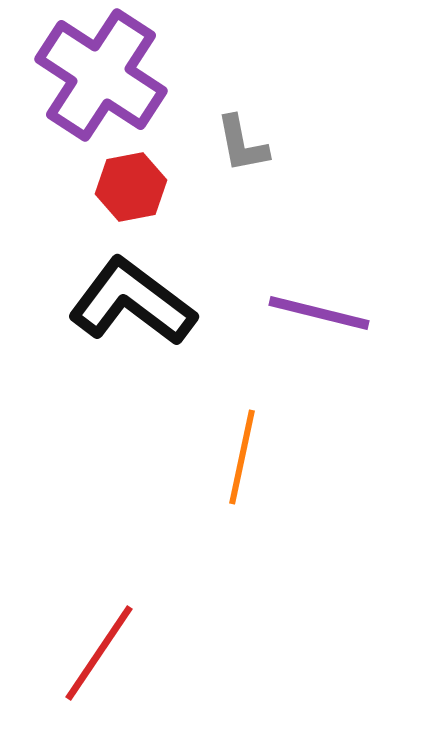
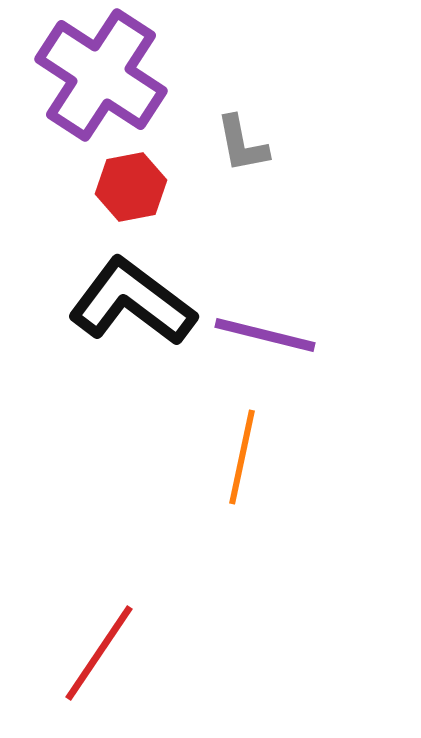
purple line: moved 54 px left, 22 px down
